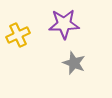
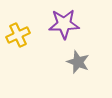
gray star: moved 4 px right, 1 px up
